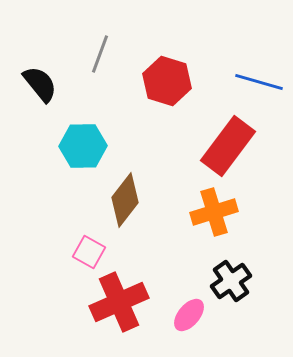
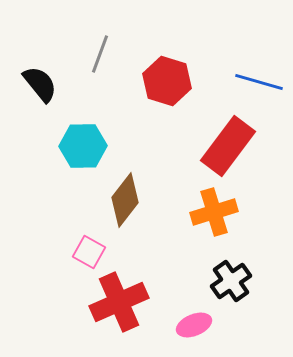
pink ellipse: moved 5 px right, 10 px down; rotated 28 degrees clockwise
